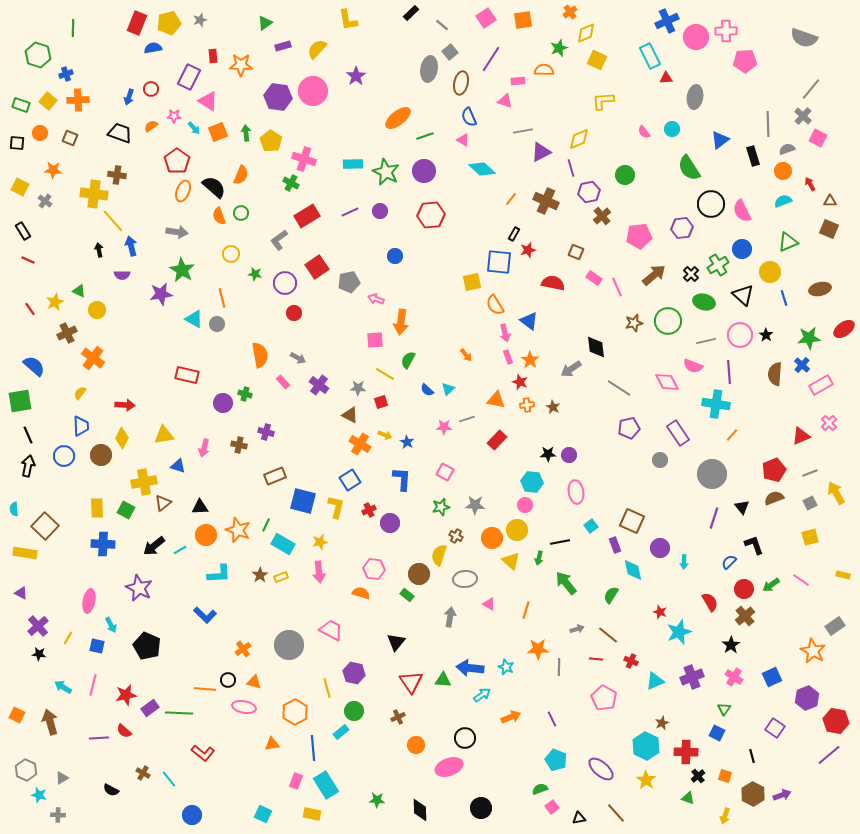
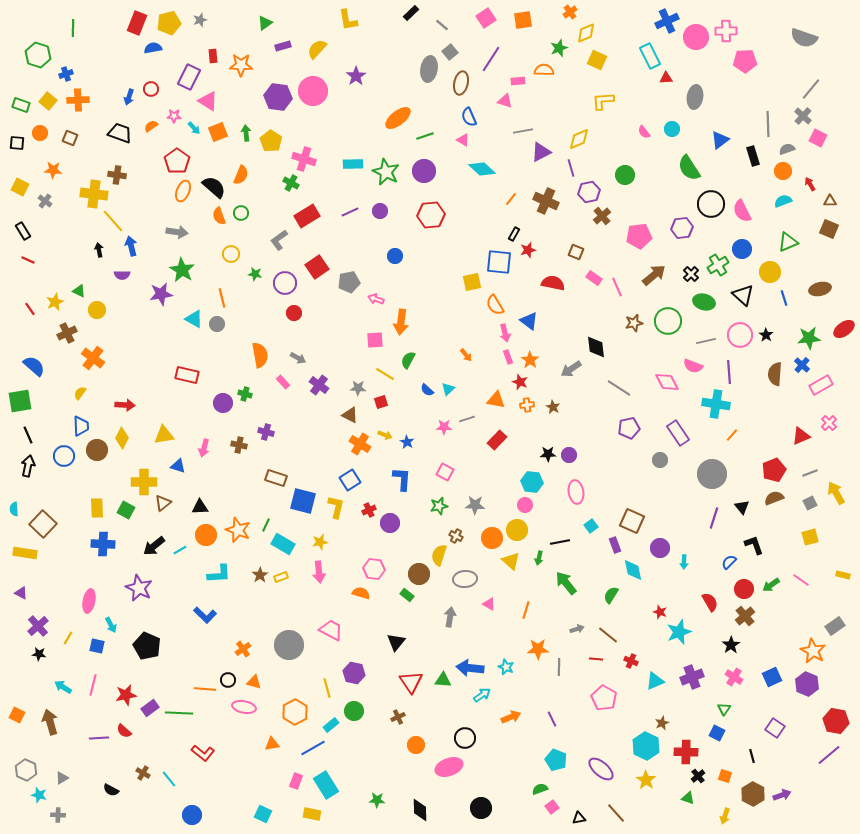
brown circle at (101, 455): moved 4 px left, 5 px up
brown rectangle at (275, 476): moved 1 px right, 2 px down; rotated 40 degrees clockwise
yellow cross at (144, 482): rotated 10 degrees clockwise
green star at (441, 507): moved 2 px left, 1 px up
brown square at (45, 526): moved 2 px left, 2 px up
purple hexagon at (807, 698): moved 14 px up; rotated 15 degrees counterclockwise
cyan rectangle at (341, 732): moved 10 px left, 7 px up
blue line at (313, 748): rotated 65 degrees clockwise
